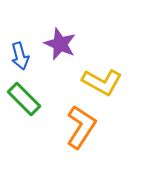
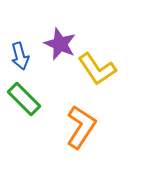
yellow L-shape: moved 5 px left, 13 px up; rotated 27 degrees clockwise
